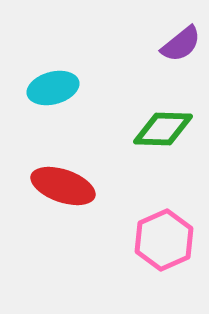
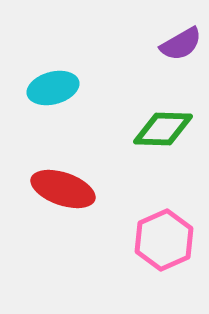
purple semicircle: rotated 9 degrees clockwise
red ellipse: moved 3 px down
